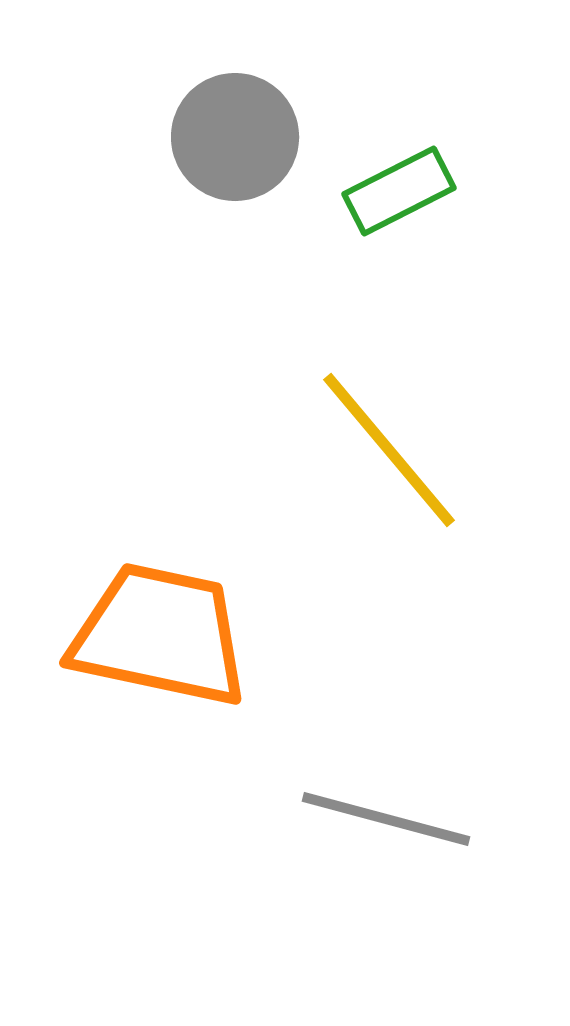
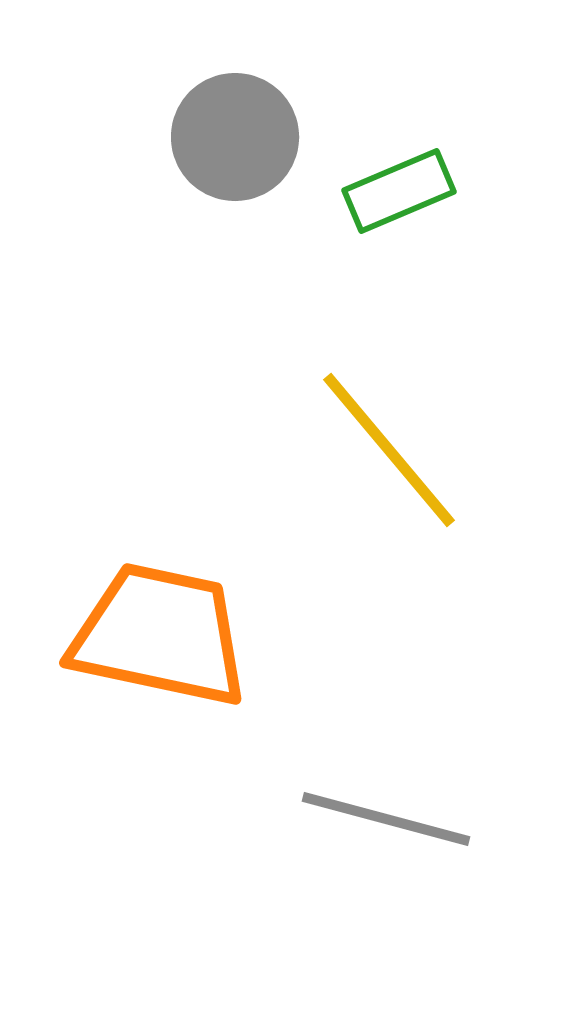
green rectangle: rotated 4 degrees clockwise
